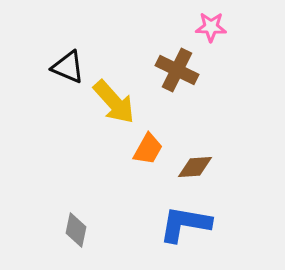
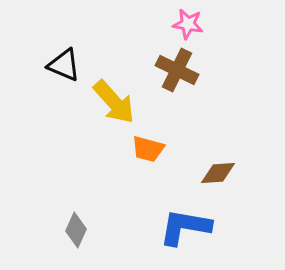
pink star: moved 23 px left, 3 px up; rotated 8 degrees clockwise
black triangle: moved 4 px left, 2 px up
orange trapezoid: rotated 76 degrees clockwise
brown diamond: moved 23 px right, 6 px down
blue L-shape: moved 3 px down
gray diamond: rotated 12 degrees clockwise
